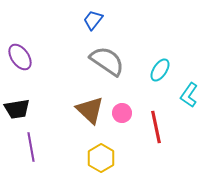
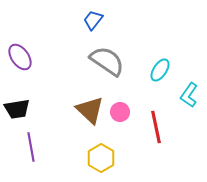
pink circle: moved 2 px left, 1 px up
